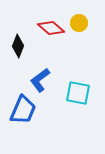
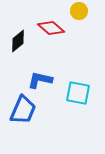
yellow circle: moved 12 px up
black diamond: moved 5 px up; rotated 30 degrees clockwise
blue L-shape: rotated 50 degrees clockwise
